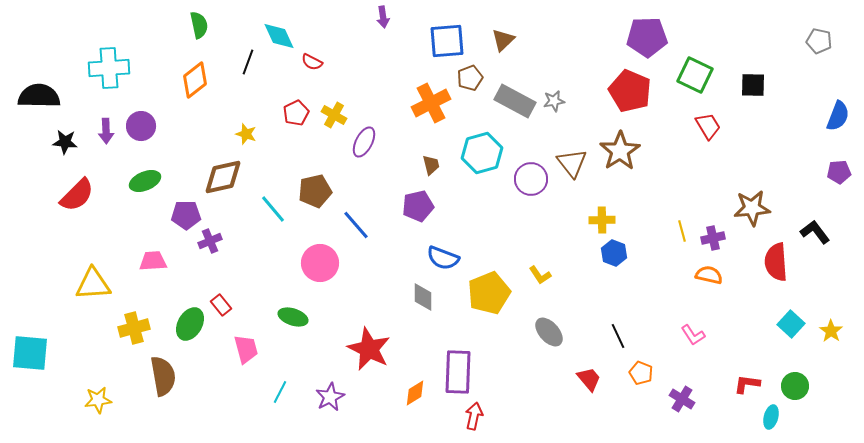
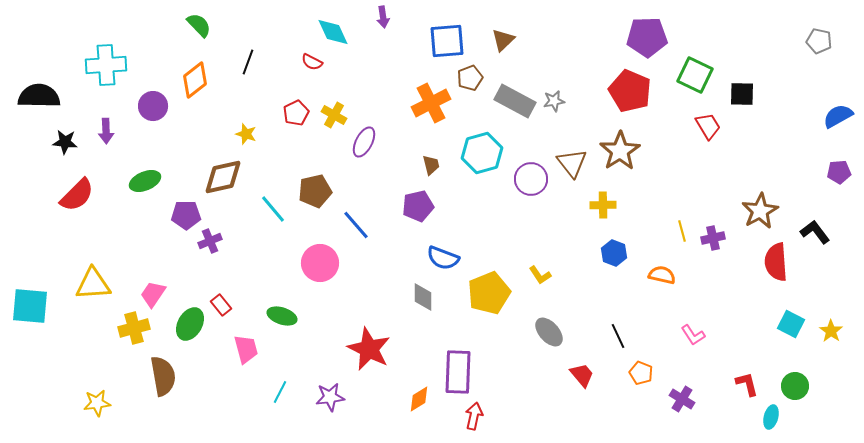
green semicircle at (199, 25): rotated 32 degrees counterclockwise
cyan diamond at (279, 36): moved 54 px right, 4 px up
cyan cross at (109, 68): moved 3 px left, 3 px up
black square at (753, 85): moved 11 px left, 9 px down
blue semicircle at (838, 116): rotated 140 degrees counterclockwise
purple circle at (141, 126): moved 12 px right, 20 px up
brown star at (752, 208): moved 8 px right, 3 px down; rotated 24 degrees counterclockwise
yellow cross at (602, 220): moved 1 px right, 15 px up
pink trapezoid at (153, 261): moved 33 px down; rotated 52 degrees counterclockwise
orange semicircle at (709, 275): moved 47 px left
green ellipse at (293, 317): moved 11 px left, 1 px up
cyan square at (791, 324): rotated 16 degrees counterclockwise
cyan square at (30, 353): moved 47 px up
red trapezoid at (589, 379): moved 7 px left, 4 px up
red L-shape at (747, 384): rotated 68 degrees clockwise
orange diamond at (415, 393): moved 4 px right, 6 px down
purple star at (330, 397): rotated 20 degrees clockwise
yellow star at (98, 400): moved 1 px left, 3 px down
